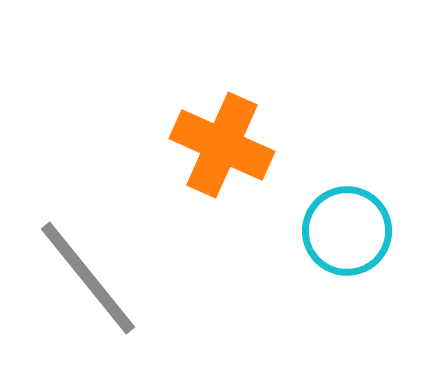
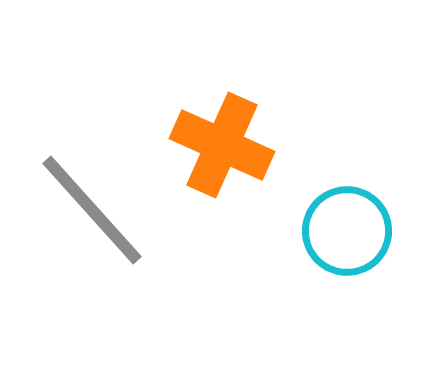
gray line: moved 4 px right, 68 px up; rotated 3 degrees counterclockwise
